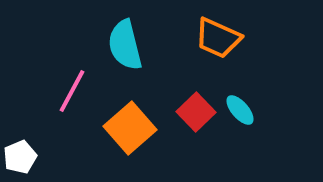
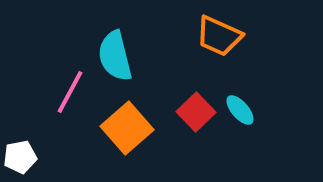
orange trapezoid: moved 1 px right, 2 px up
cyan semicircle: moved 10 px left, 11 px down
pink line: moved 2 px left, 1 px down
orange square: moved 3 px left
white pentagon: rotated 12 degrees clockwise
